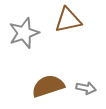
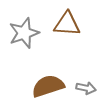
brown triangle: moved 1 px left, 4 px down; rotated 16 degrees clockwise
